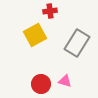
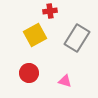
gray rectangle: moved 5 px up
red circle: moved 12 px left, 11 px up
